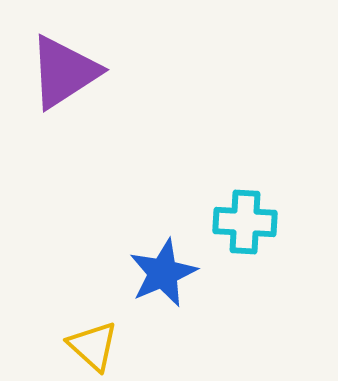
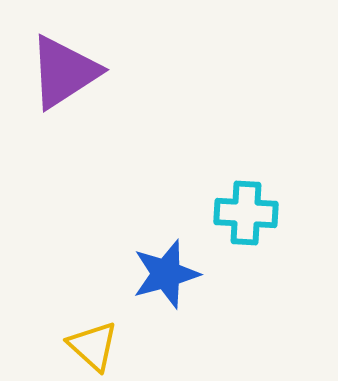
cyan cross: moved 1 px right, 9 px up
blue star: moved 3 px right, 1 px down; rotated 8 degrees clockwise
